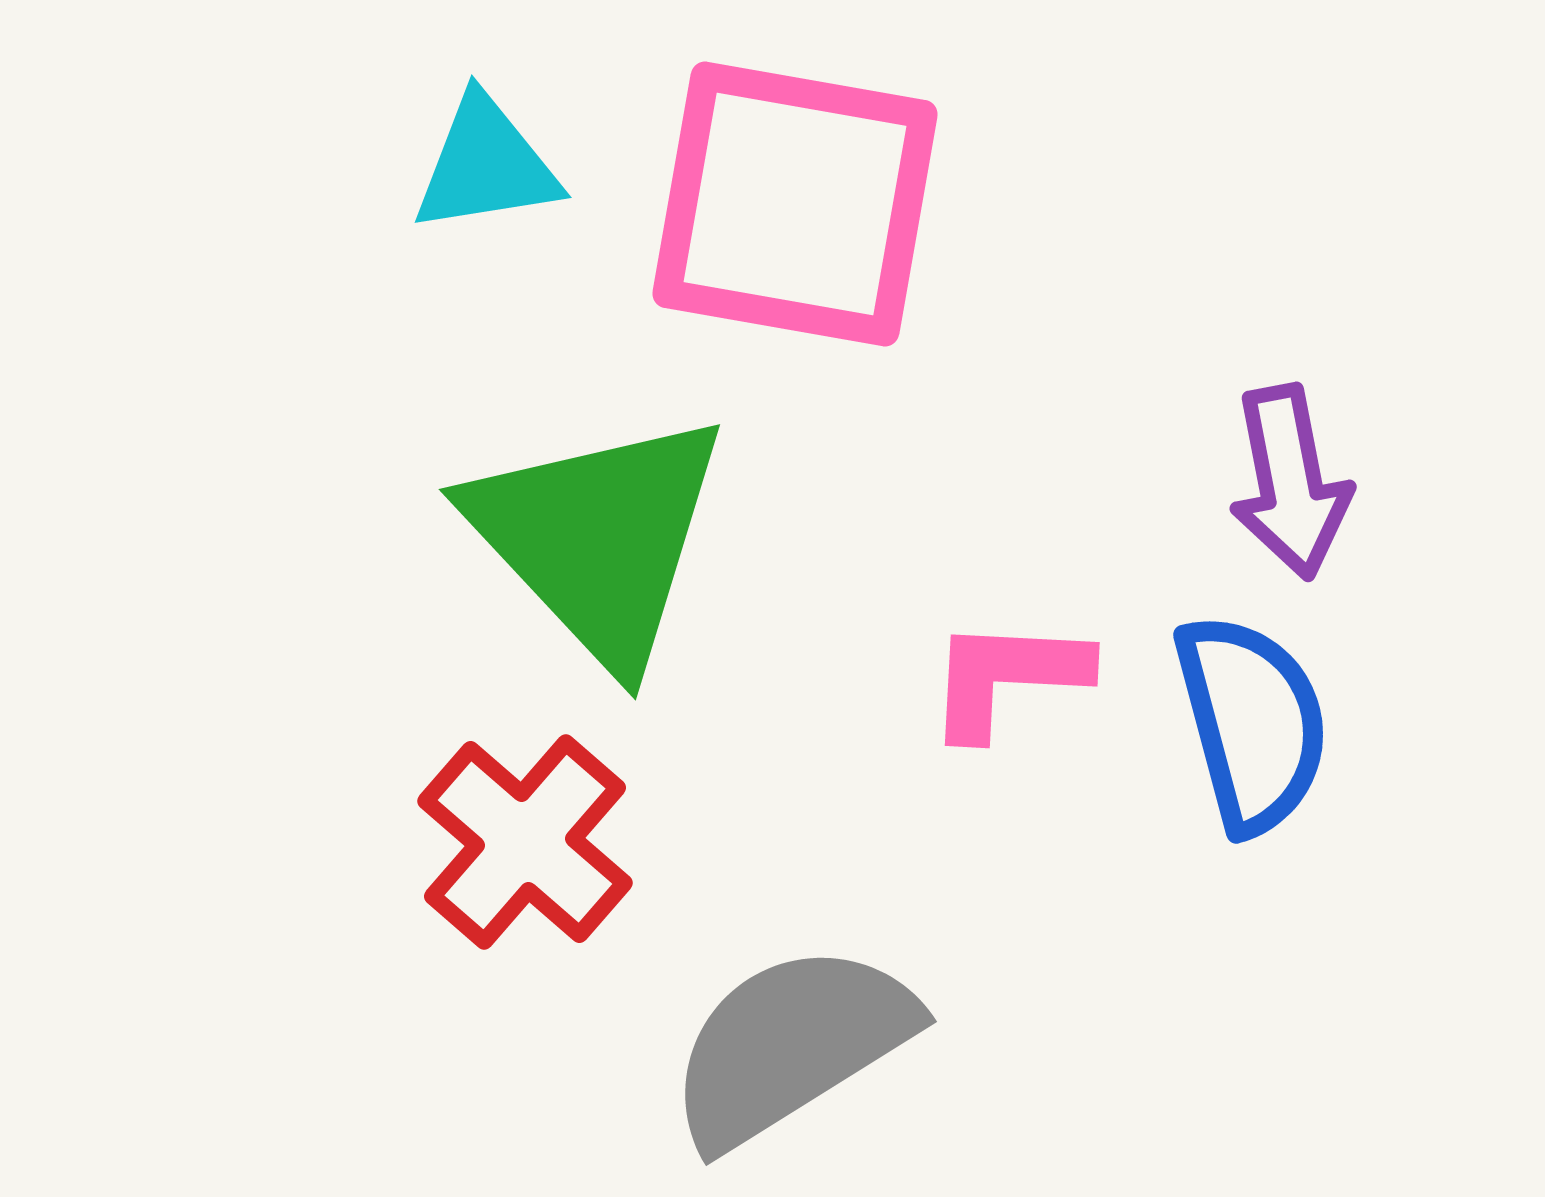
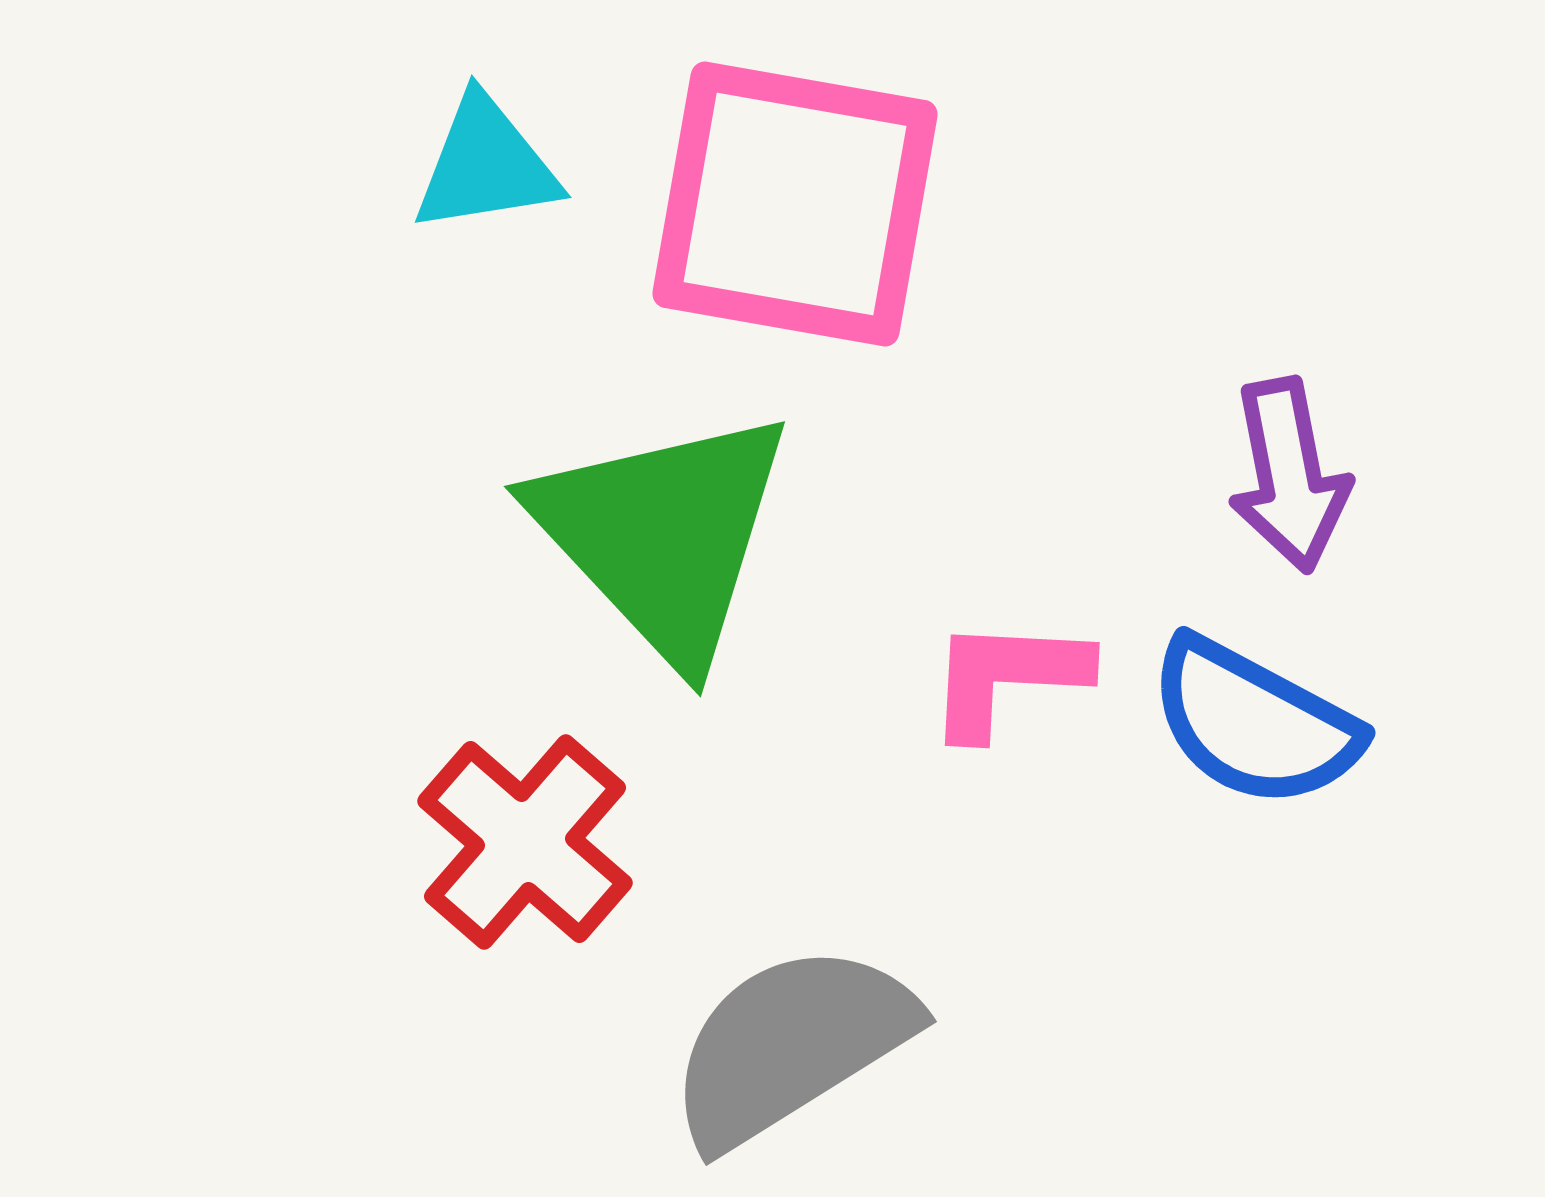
purple arrow: moved 1 px left, 7 px up
green triangle: moved 65 px right, 3 px up
blue semicircle: moved 2 px right; rotated 133 degrees clockwise
